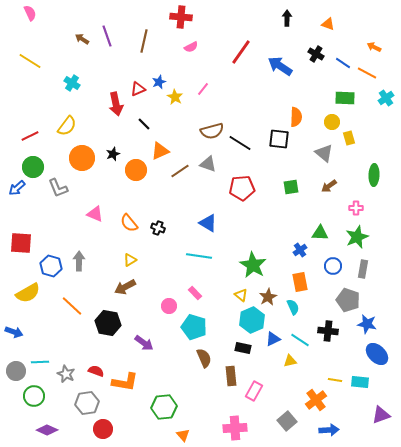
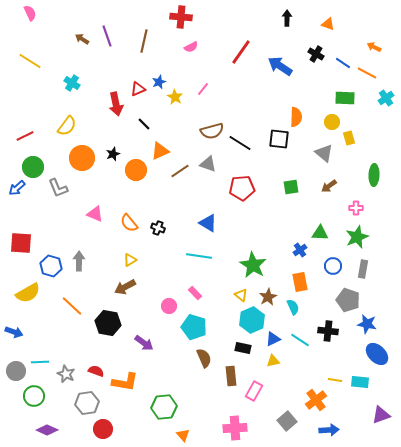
red line at (30, 136): moved 5 px left
yellow triangle at (290, 361): moved 17 px left
